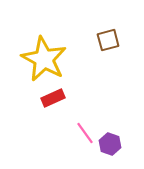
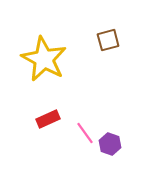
red rectangle: moved 5 px left, 21 px down
